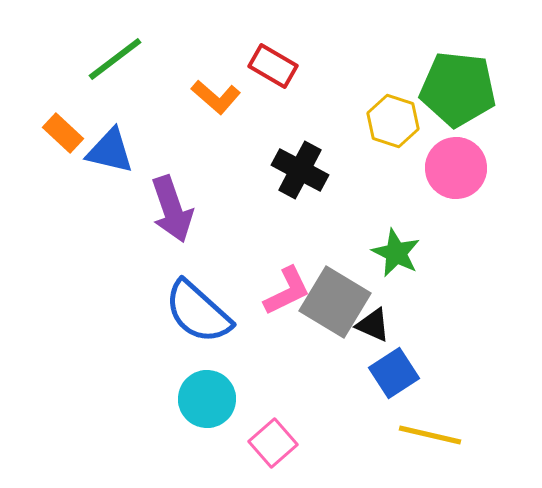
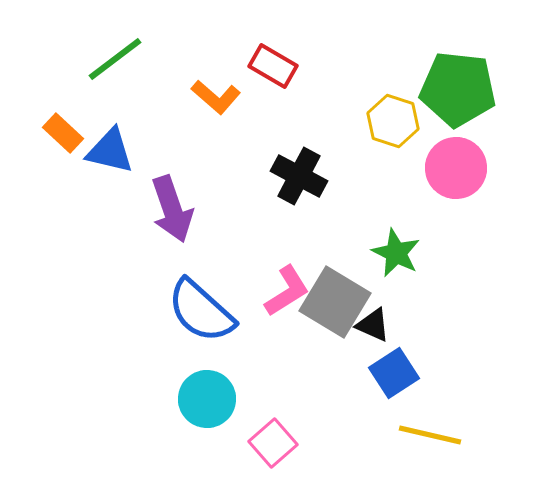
black cross: moved 1 px left, 6 px down
pink L-shape: rotated 6 degrees counterclockwise
blue semicircle: moved 3 px right, 1 px up
